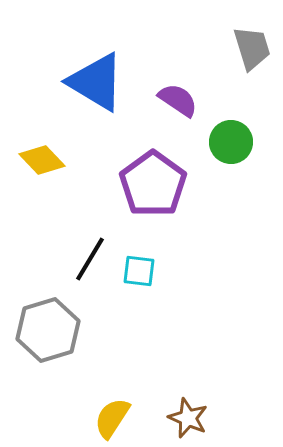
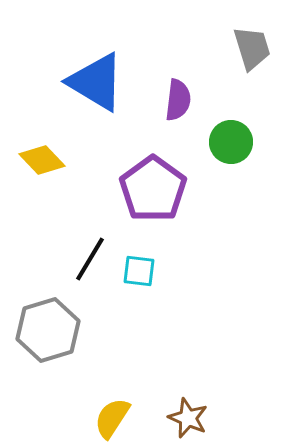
purple semicircle: rotated 63 degrees clockwise
purple pentagon: moved 5 px down
